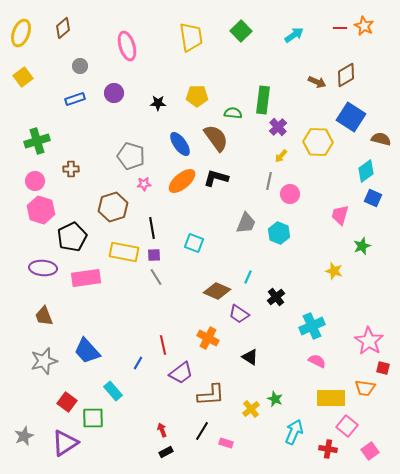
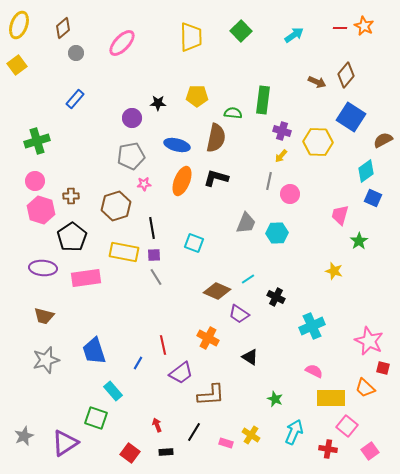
yellow ellipse at (21, 33): moved 2 px left, 8 px up
yellow trapezoid at (191, 37): rotated 8 degrees clockwise
pink ellipse at (127, 46): moved 5 px left, 3 px up; rotated 60 degrees clockwise
gray circle at (80, 66): moved 4 px left, 13 px up
brown diamond at (346, 75): rotated 20 degrees counterclockwise
yellow square at (23, 77): moved 6 px left, 12 px up
purple circle at (114, 93): moved 18 px right, 25 px down
blue rectangle at (75, 99): rotated 30 degrees counterclockwise
purple cross at (278, 127): moved 4 px right, 4 px down; rotated 30 degrees counterclockwise
brown semicircle at (216, 138): rotated 48 degrees clockwise
brown semicircle at (381, 139): moved 2 px right, 1 px down; rotated 42 degrees counterclockwise
blue ellipse at (180, 144): moved 3 px left, 1 px down; rotated 40 degrees counterclockwise
gray pentagon at (131, 156): rotated 28 degrees counterclockwise
brown cross at (71, 169): moved 27 px down
orange ellipse at (182, 181): rotated 28 degrees counterclockwise
brown hexagon at (113, 207): moved 3 px right, 1 px up
cyan hexagon at (279, 233): moved 2 px left; rotated 25 degrees counterclockwise
black pentagon at (72, 237): rotated 8 degrees counterclockwise
green star at (362, 246): moved 3 px left, 5 px up; rotated 12 degrees counterclockwise
cyan line at (248, 277): moved 2 px down; rotated 32 degrees clockwise
black cross at (276, 297): rotated 24 degrees counterclockwise
brown trapezoid at (44, 316): rotated 55 degrees counterclockwise
pink star at (369, 341): rotated 8 degrees counterclockwise
blue trapezoid at (87, 351): moved 7 px right; rotated 24 degrees clockwise
gray star at (44, 361): moved 2 px right, 1 px up
pink semicircle at (317, 361): moved 3 px left, 10 px down
orange trapezoid at (365, 388): rotated 35 degrees clockwise
red square at (67, 402): moved 63 px right, 51 px down
yellow cross at (251, 409): moved 26 px down; rotated 18 degrees counterclockwise
green square at (93, 418): moved 3 px right; rotated 20 degrees clockwise
red arrow at (162, 430): moved 5 px left, 5 px up
black line at (202, 431): moved 8 px left, 1 px down
black rectangle at (166, 452): rotated 24 degrees clockwise
